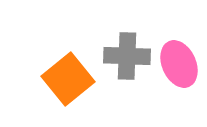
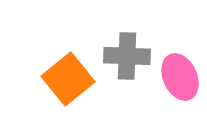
pink ellipse: moved 1 px right, 13 px down
